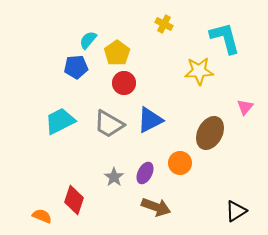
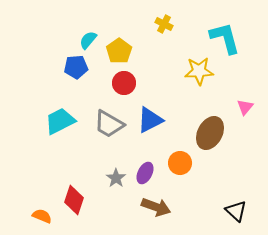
yellow pentagon: moved 2 px right, 2 px up
gray star: moved 2 px right, 1 px down
black triangle: rotated 45 degrees counterclockwise
